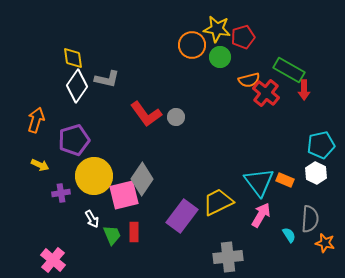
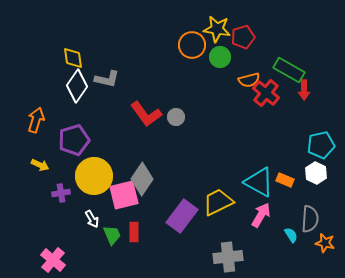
cyan triangle: rotated 24 degrees counterclockwise
cyan semicircle: moved 2 px right
